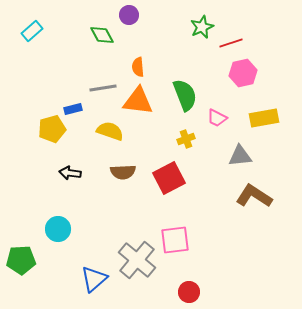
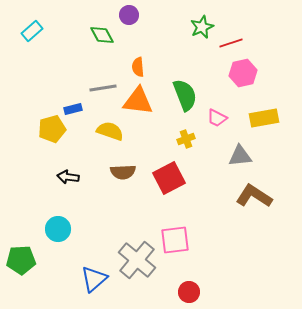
black arrow: moved 2 px left, 4 px down
